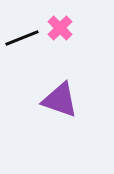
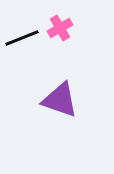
pink cross: rotated 15 degrees clockwise
